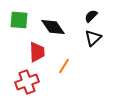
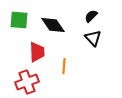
black diamond: moved 2 px up
black triangle: rotated 30 degrees counterclockwise
orange line: rotated 28 degrees counterclockwise
